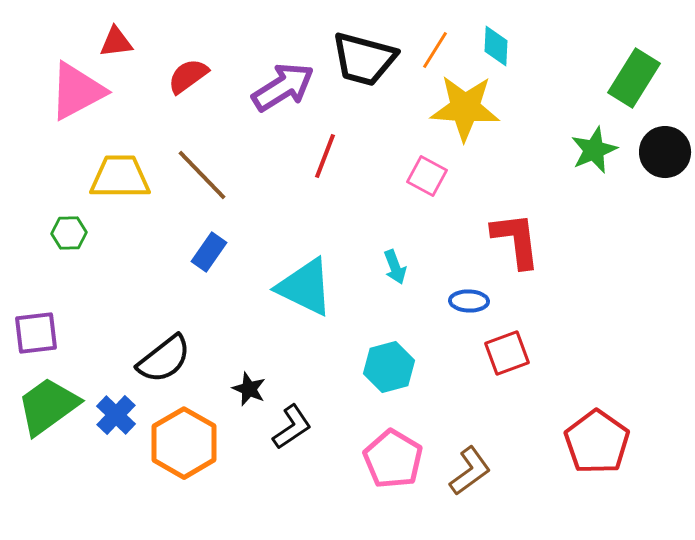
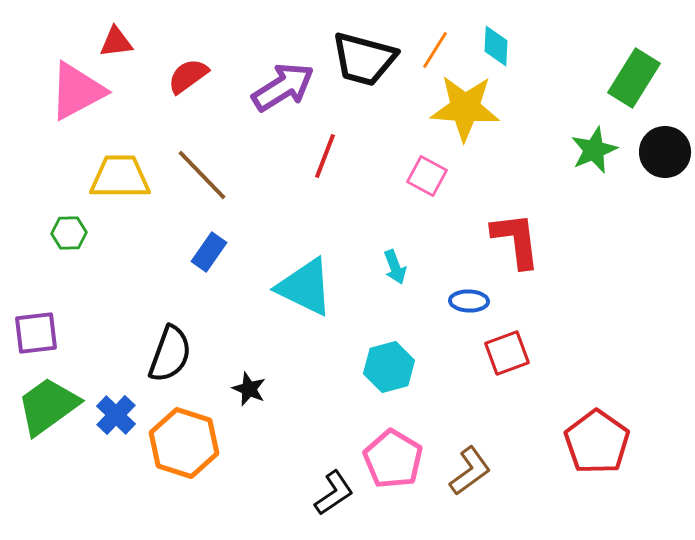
black semicircle: moved 6 px right, 5 px up; rotated 32 degrees counterclockwise
black L-shape: moved 42 px right, 66 px down
orange hexagon: rotated 12 degrees counterclockwise
